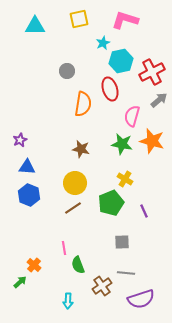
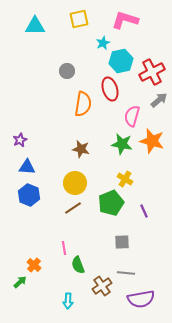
purple semicircle: rotated 8 degrees clockwise
